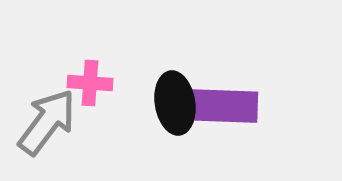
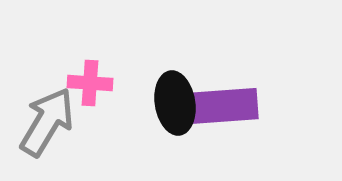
purple rectangle: rotated 6 degrees counterclockwise
gray arrow: rotated 6 degrees counterclockwise
